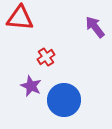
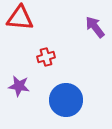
red cross: rotated 18 degrees clockwise
purple star: moved 12 px left; rotated 15 degrees counterclockwise
blue circle: moved 2 px right
